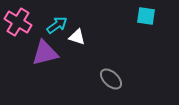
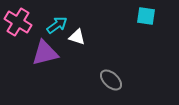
gray ellipse: moved 1 px down
